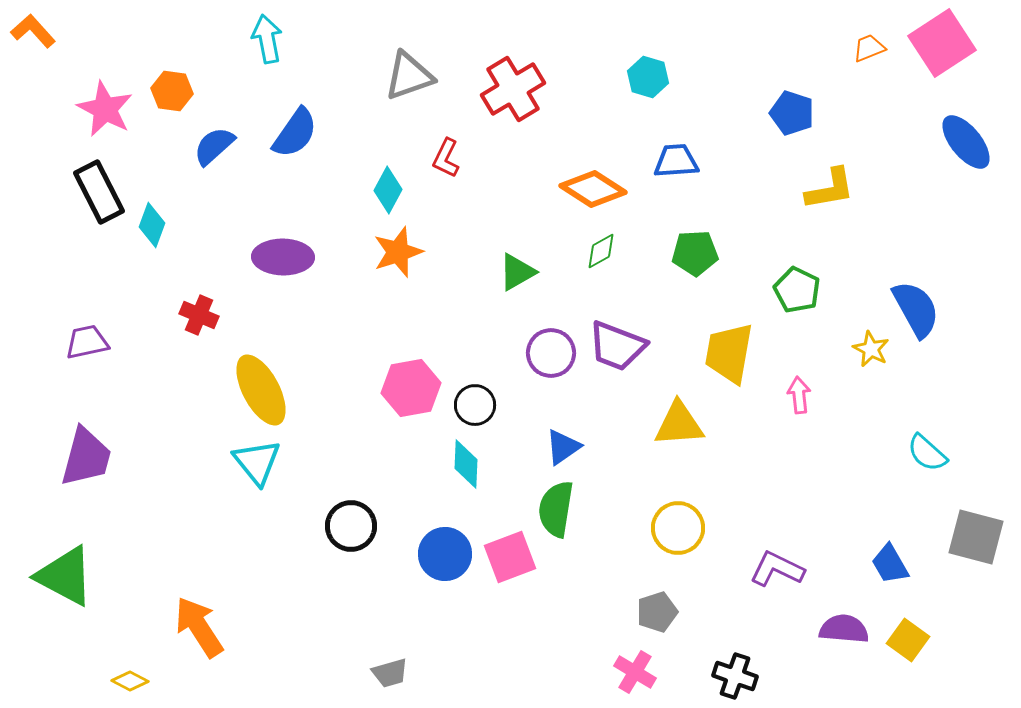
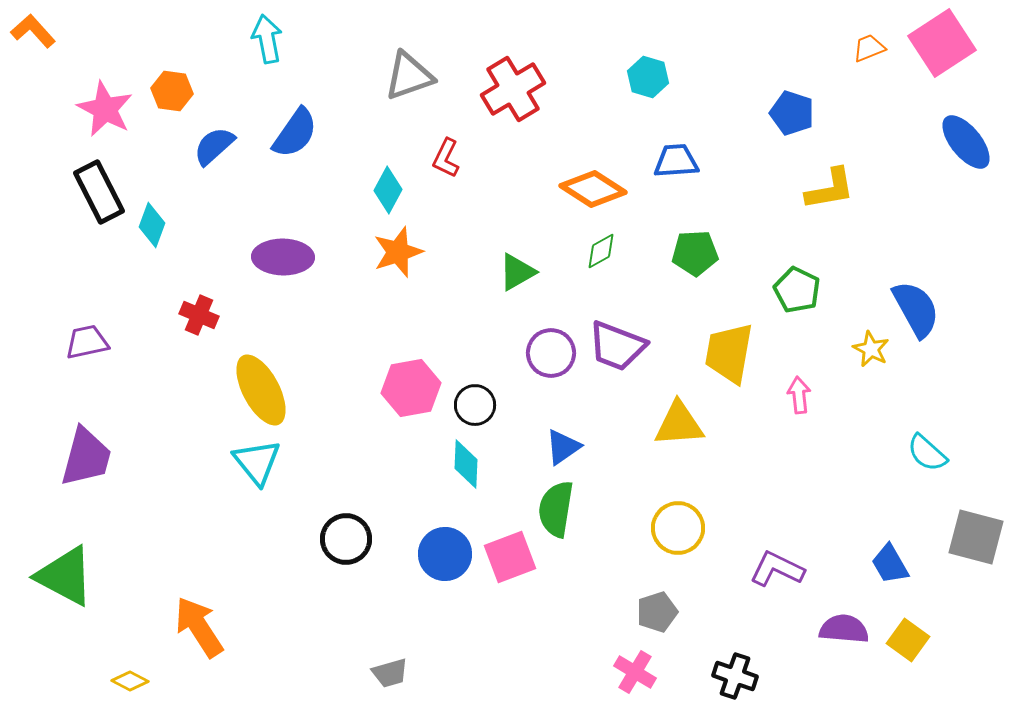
black circle at (351, 526): moved 5 px left, 13 px down
